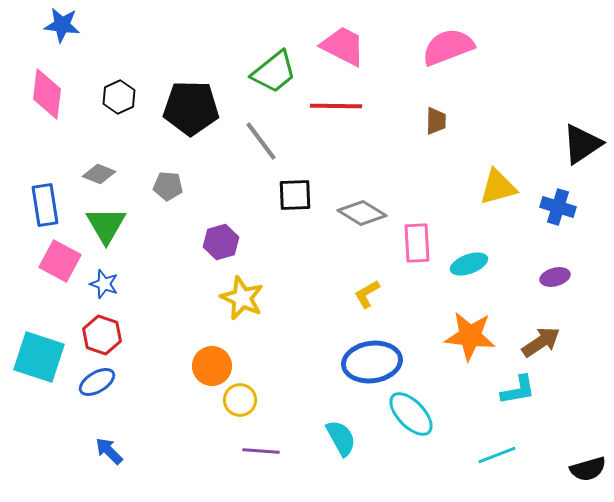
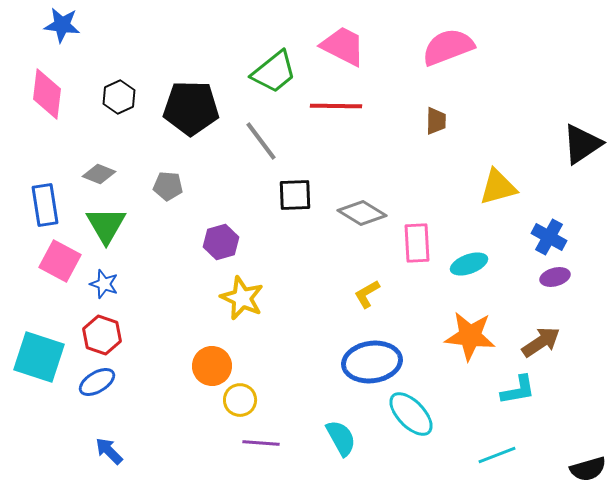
blue cross at (558, 207): moved 9 px left, 30 px down; rotated 12 degrees clockwise
purple line at (261, 451): moved 8 px up
